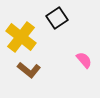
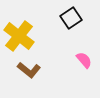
black square: moved 14 px right
yellow cross: moved 2 px left, 1 px up
